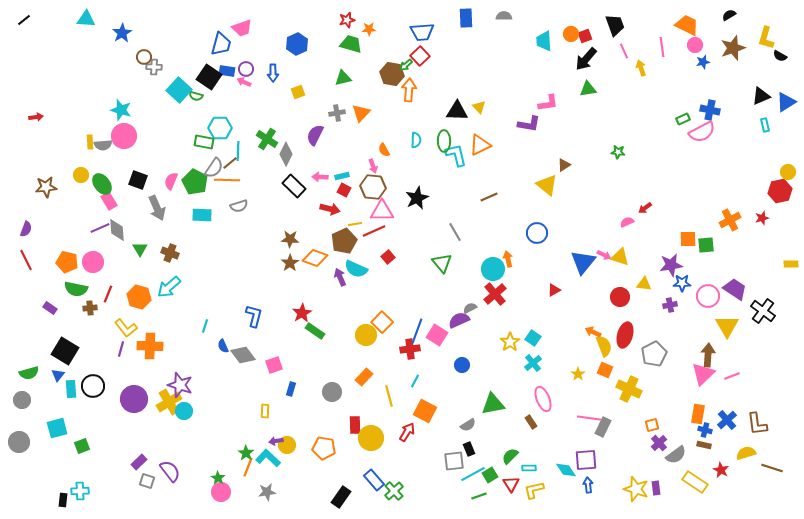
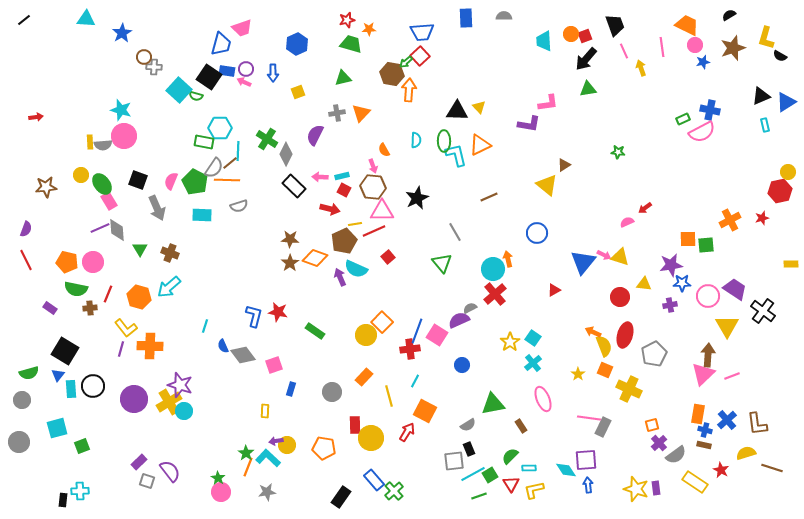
green arrow at (406, 65): moved 3 px up
red star at (302, 313): moved 24 px left, 1 px up; rotated 30 degrees counterclockwise
brown rectangle at (531, 422): moved 10 px left, 4 px down
